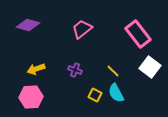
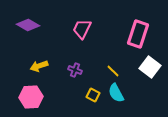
purple diamond: rotated 15 degrees clockwise
pink trapezoid: rotated 25 degrees counterclockwise
pink rectangle: rotated 56 degrees clockwise
yellow arrow: moved 3 px right, 3 px up
yellow square: moved 2 px left
